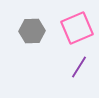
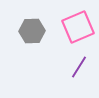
pink square: moved 1 px right, 1 px up
